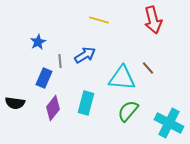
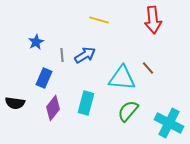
red arrow: rotated 8 degrees clockwise
blue star: moved 2 px left
gray line: moved 2 px right, 6 px up
